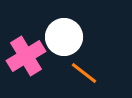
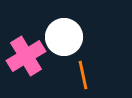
orange line: moved 1 px left, 2 px down; rotated 40 degrees clockwise
